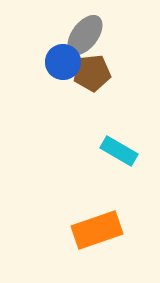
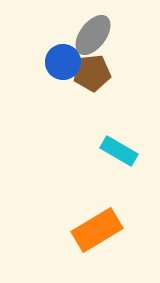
gray ellipse: moved 8 px right
orange rectangle: rotated 12 degrees counterclockwise
